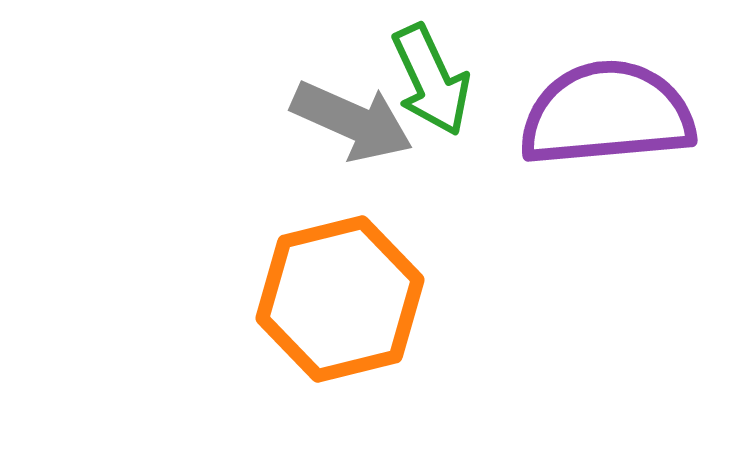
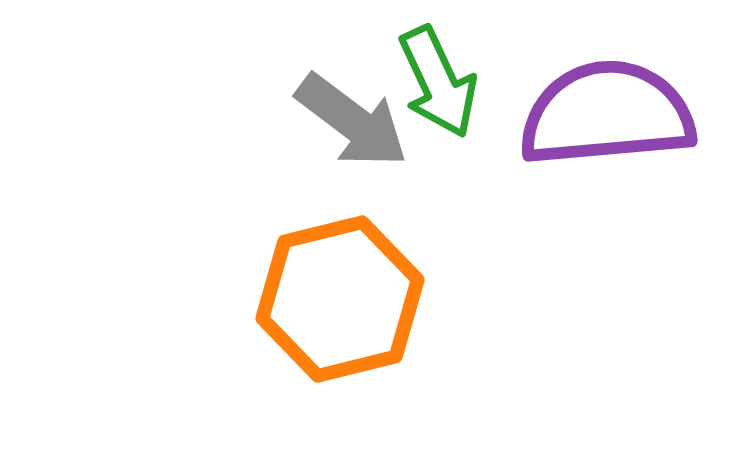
green arrow: moved 7 px right, 2 px down
gray arrow: rotated 13 degrees clockwise
